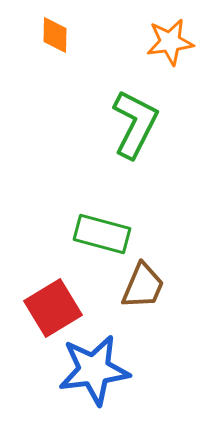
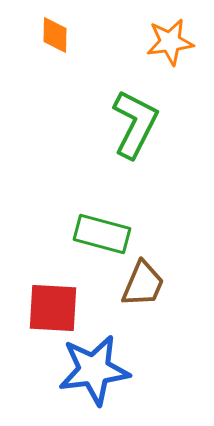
brown trapezoid: moved 2 px up
red square: rotated 34 degrees clockwise
